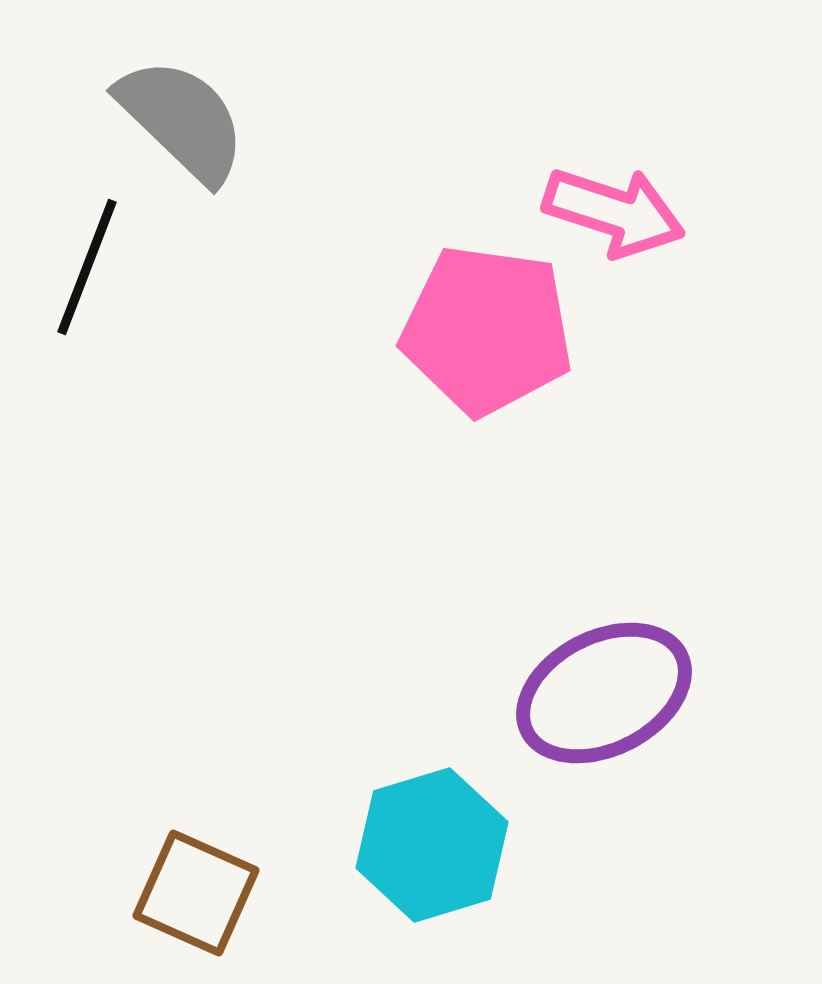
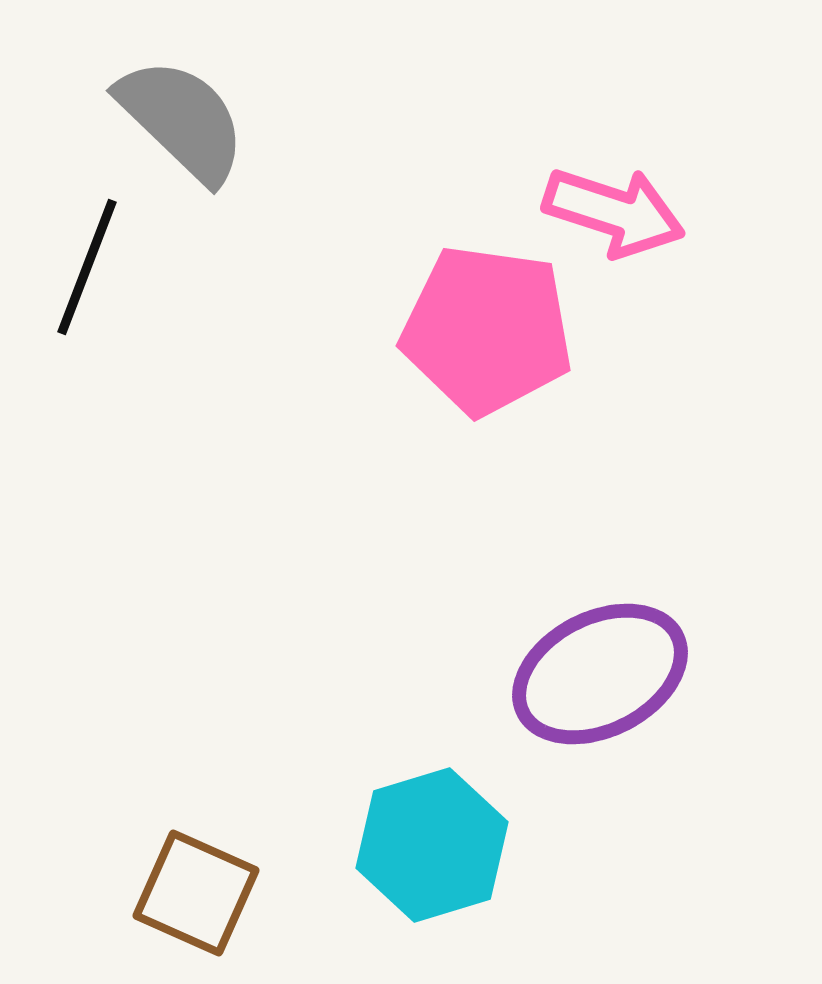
purple ellipse: moved 4 px left, 19 px up
